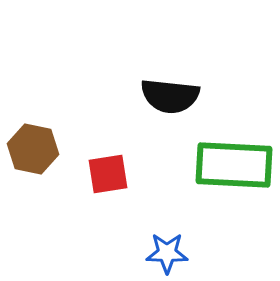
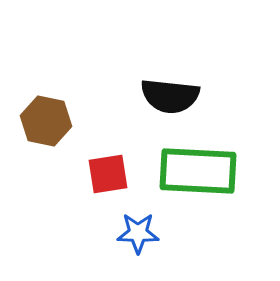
brown hexagon: moved 13 px right, 28 px up
green rectangle: moved 36 px left, 6 px down
blue star: moved 29 px left, 20 px up
